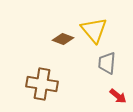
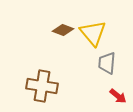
yellow triangle: moved 1 px left, 3 px down
brown diamond: moved 9 px up
brown cross: moved 2 px down
